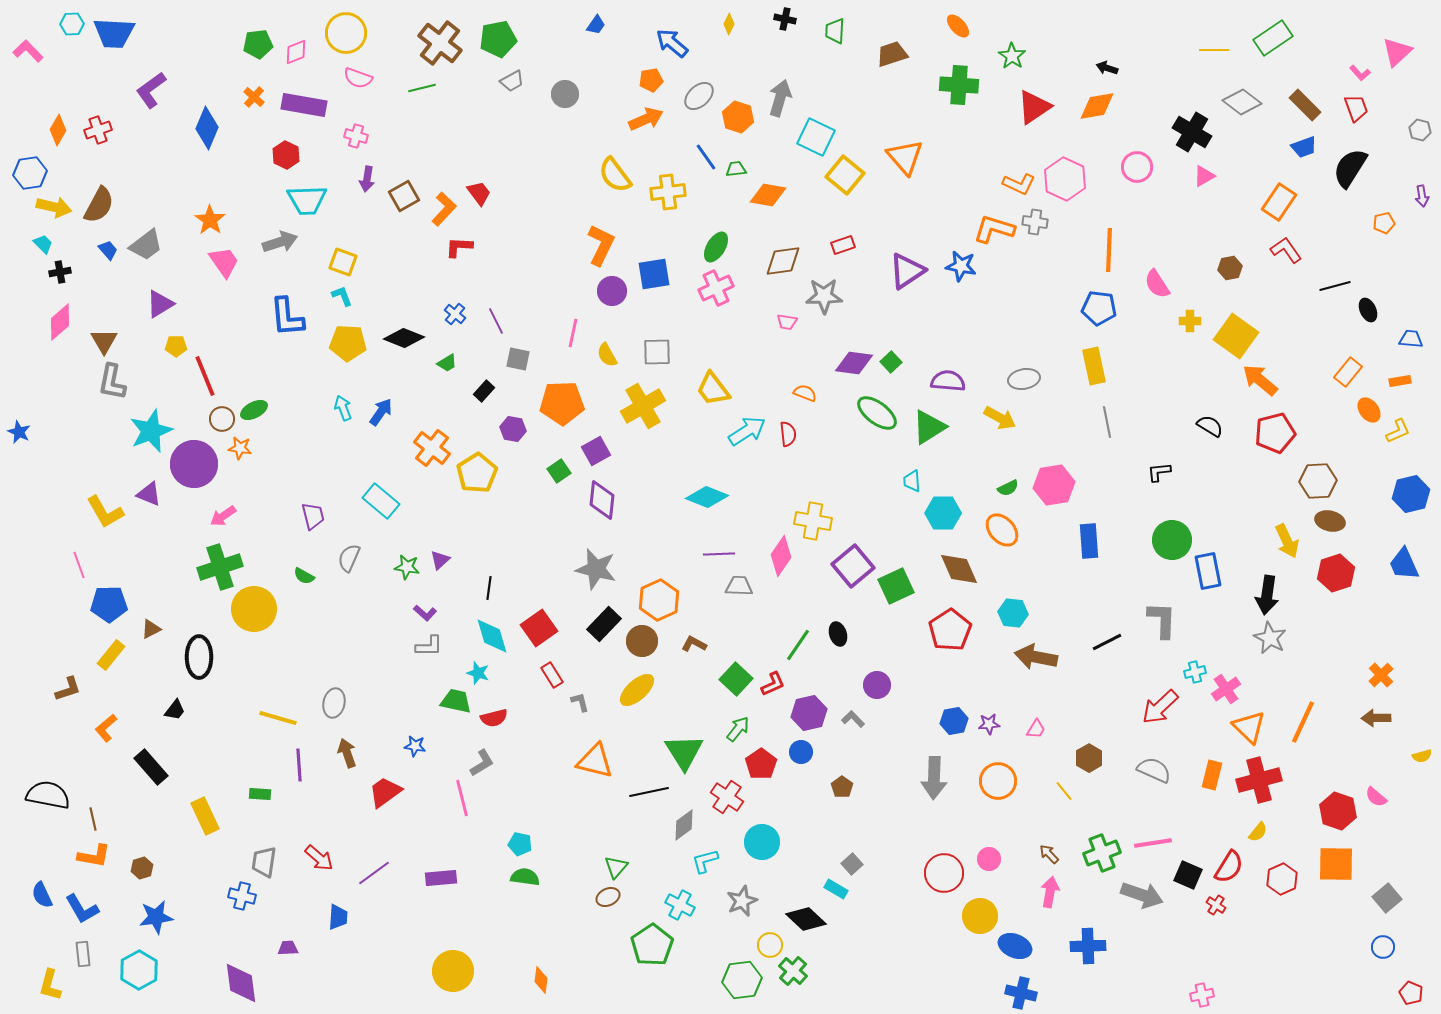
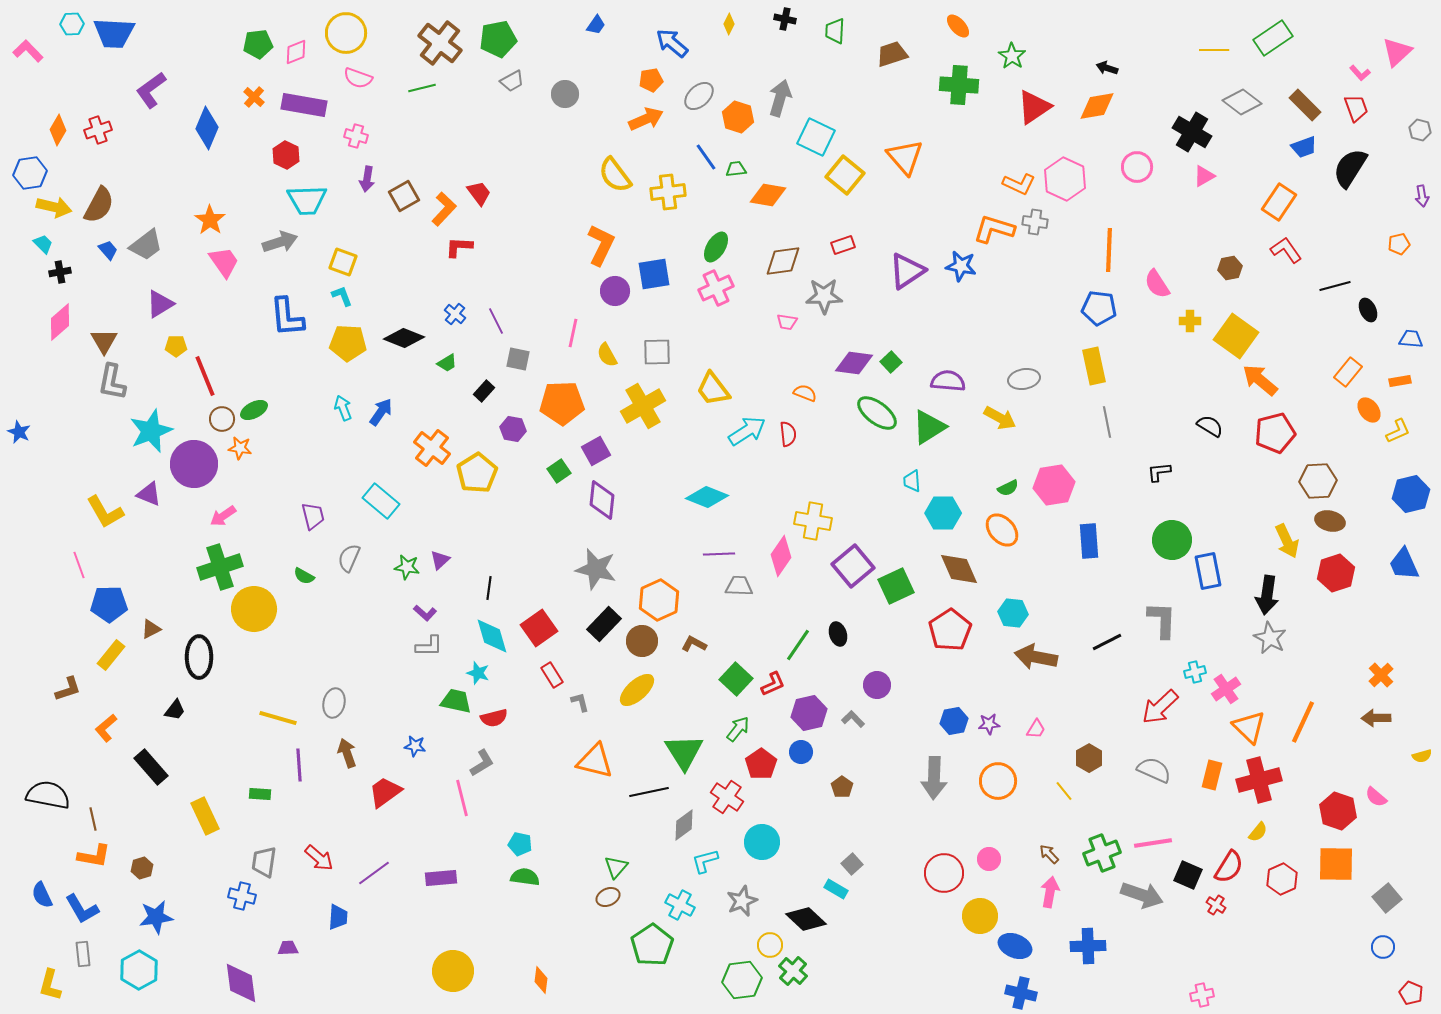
orange pentagon at (1384, 223): moved 15 px right, 21 px down
purple circle at (612, 291): moved 3 px right
